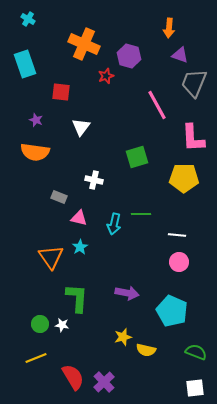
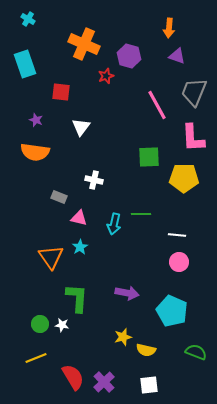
purple triangle: moved 3 px left, 1 px down
gray trapezoid: moved 9 px down
green square: moved 12 px right; rotated 15 degrees clockwise
white square: moved 46 px left, 3 px up
